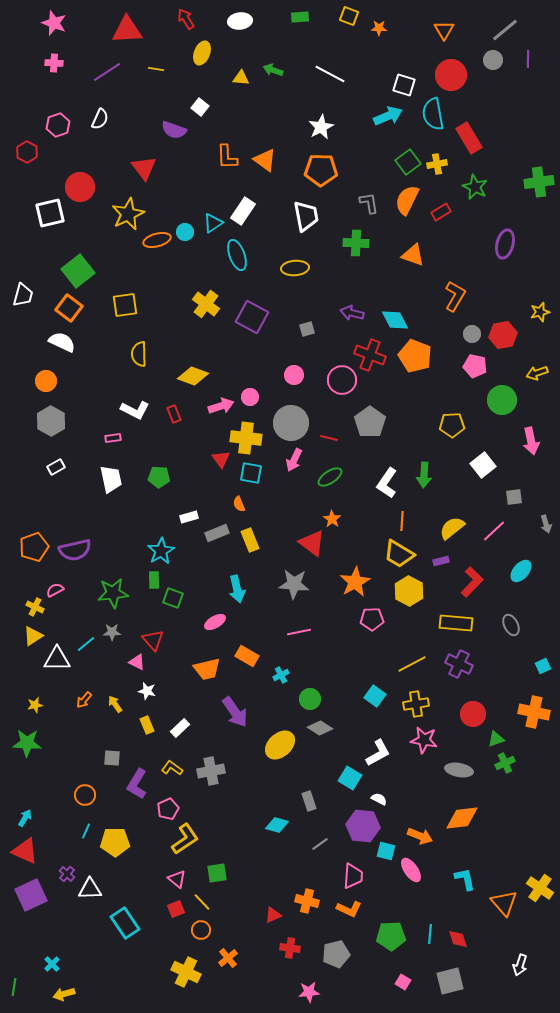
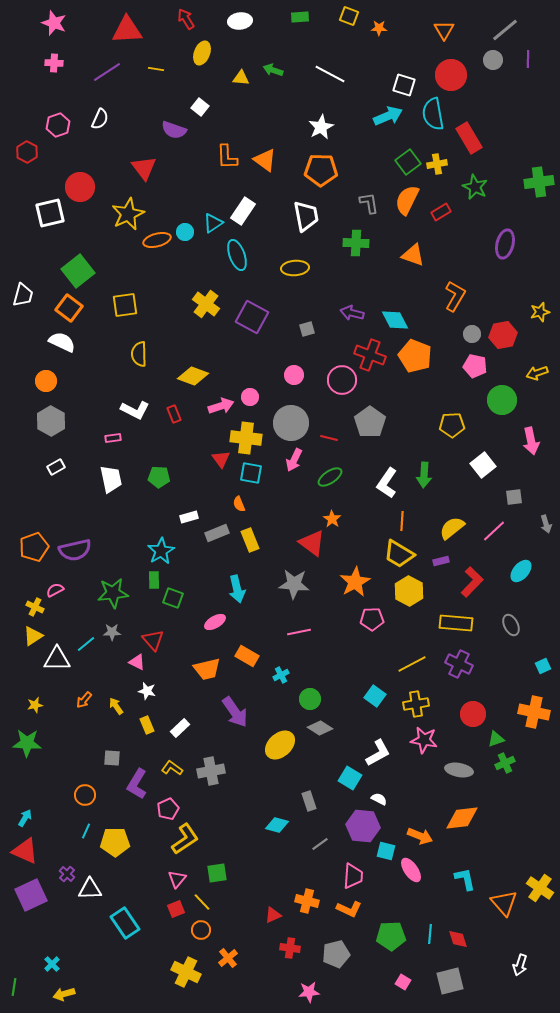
yellow arrow at (115, 704): moved 1 px right, 2 px down
pink triangle at (177, 879): rotated 30 degrees clockwise
